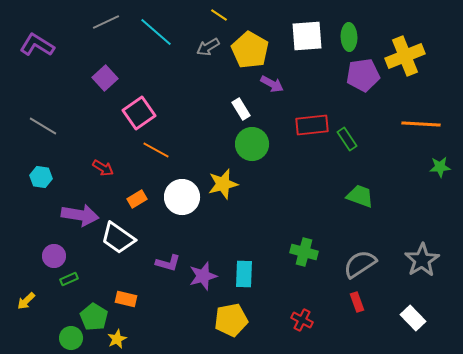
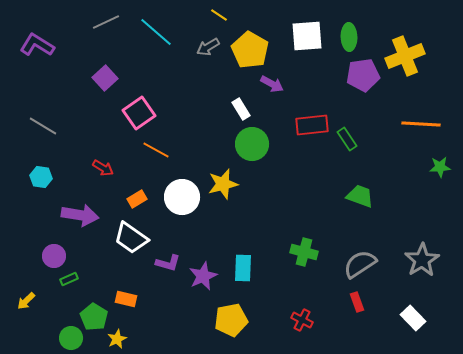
white trapezoid at (118, 238): moved 13 px right
cyan rectangle at (244, 274): moved 1 px left, 6 px up
purple star at (203, 276): rotated 8 degrees counterclockwise
